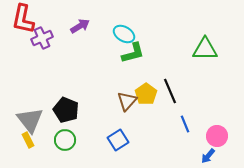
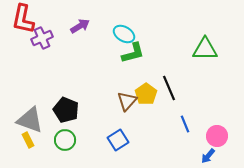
black line: moved 1 px left, 3 px up
gray triangle: rotated 32 degrees counterclockwise
